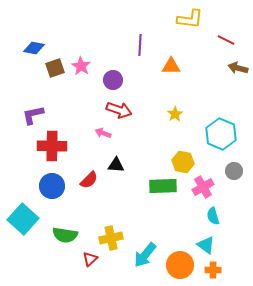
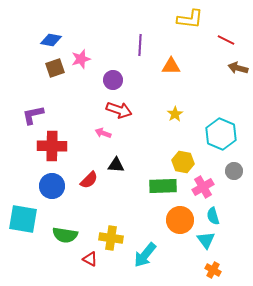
blue diamond: moved 17 px right, 8 px up
pink star: moved 7 px up; rotated 24 degrees clockwise
cyan square: rotated 32 degrees counterclockwise
yellow cross: rotated 20 degrees clockwise
cyan triangle: moved 5 px up; rotated 18 degrees clockwise
red triangle: rotated 49 degrees counterclockwise
orange circle: moved 45 px up
orange cross: rotated 28 degrees clockwise
